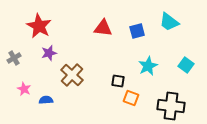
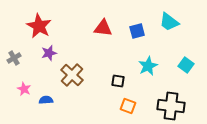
orange square: moved 3 px left, 8 px down
